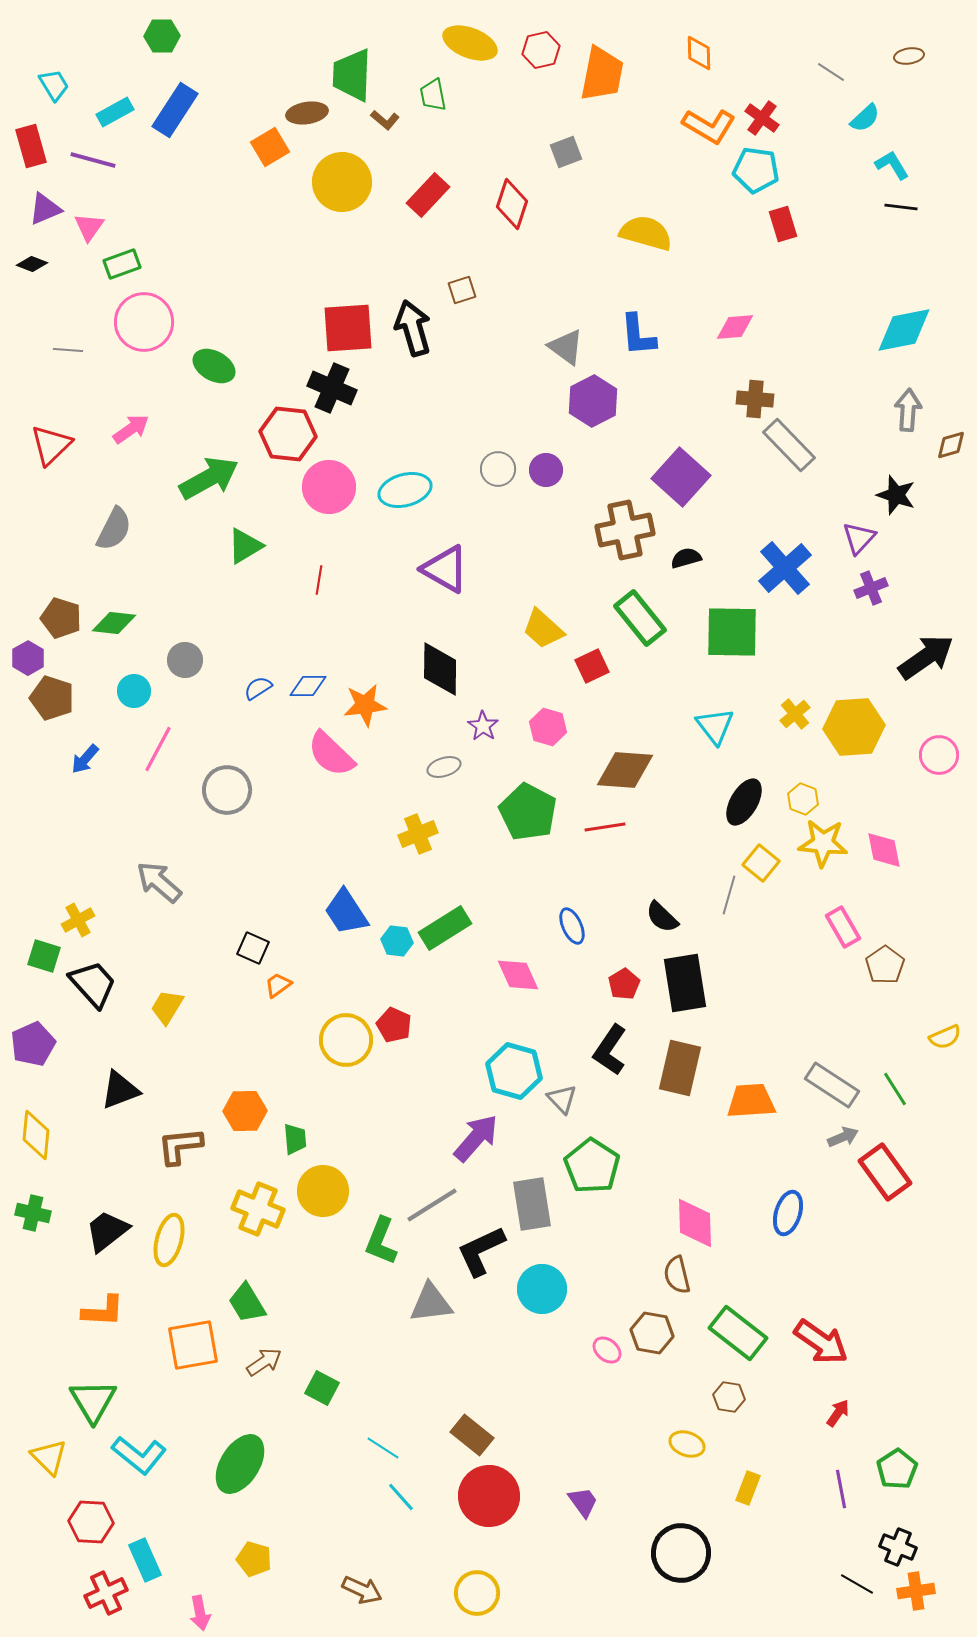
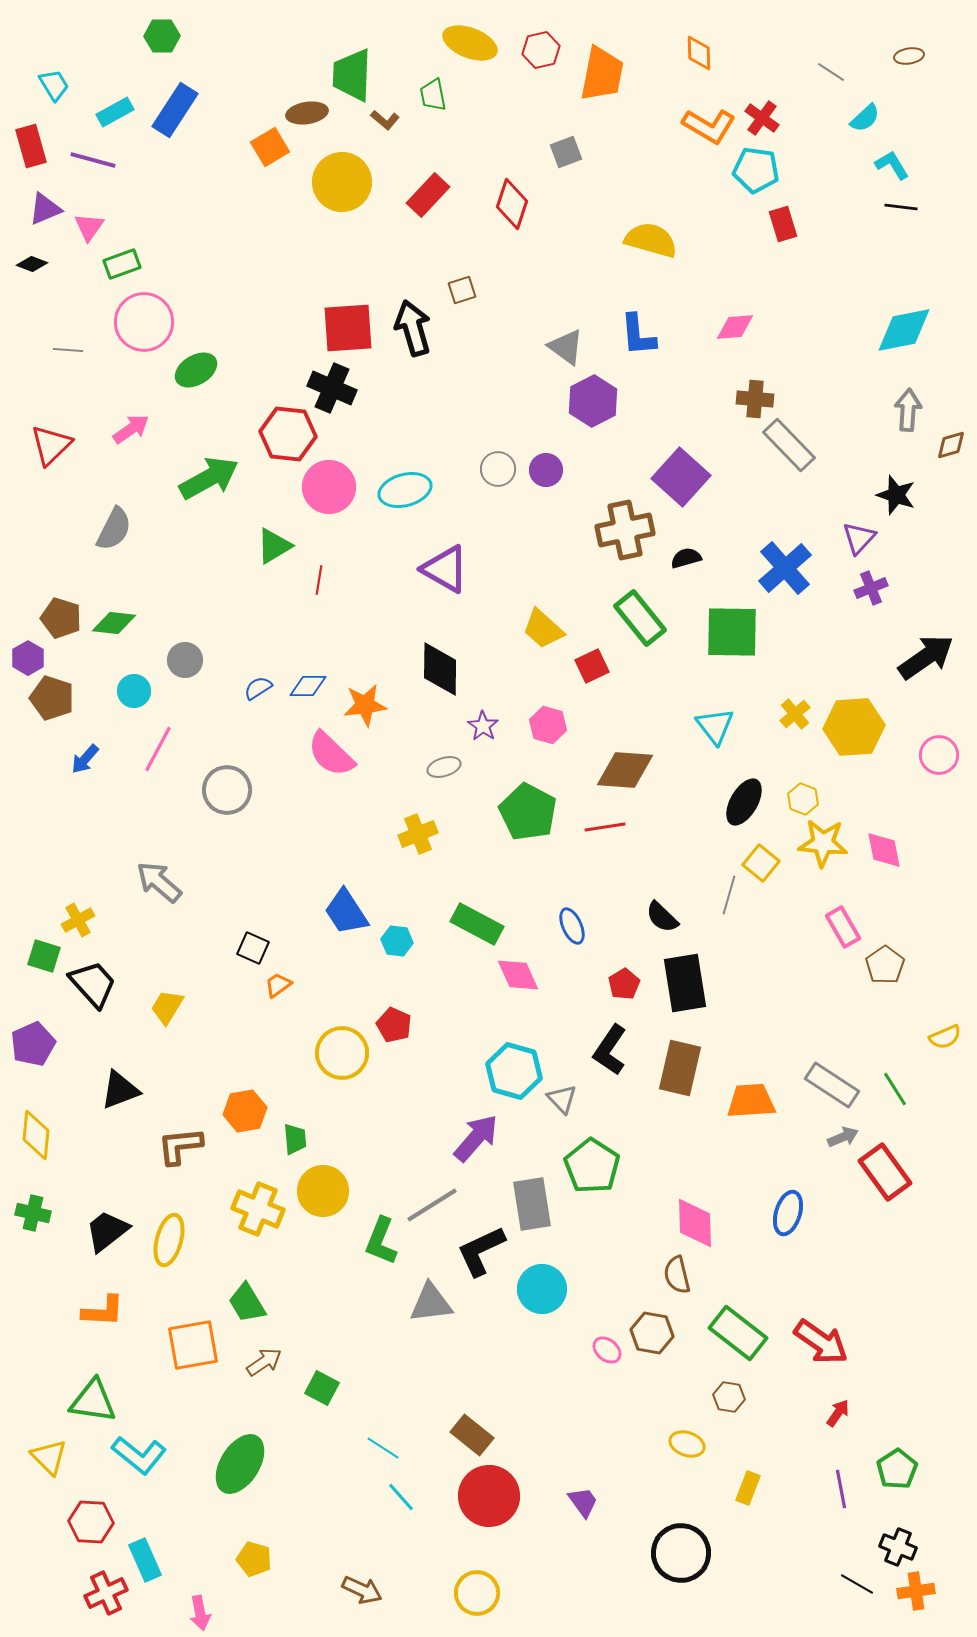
yellow semicircle at (646, 233): moved 5 px right, 7 px down
green ellipse at (214, 366): moved 18 px left, 4 px down; rotated 60 degrees counterclockwise
green triangle at (245, 546): moved 29 px right
pink hexagon at (548, 727): moved 2 px up
green rectangle at (445, 928): moved 32 px right, 4 px up; rotated 60 degrees clockwise
yellow circle at (346, 1040): moved 4 px left, 13 px down
orange hexagon at (245, 1111): rotated 9 degrees counterclockwise
green triangle at (93, 1401): rotated 51 degrees counterclockwise
